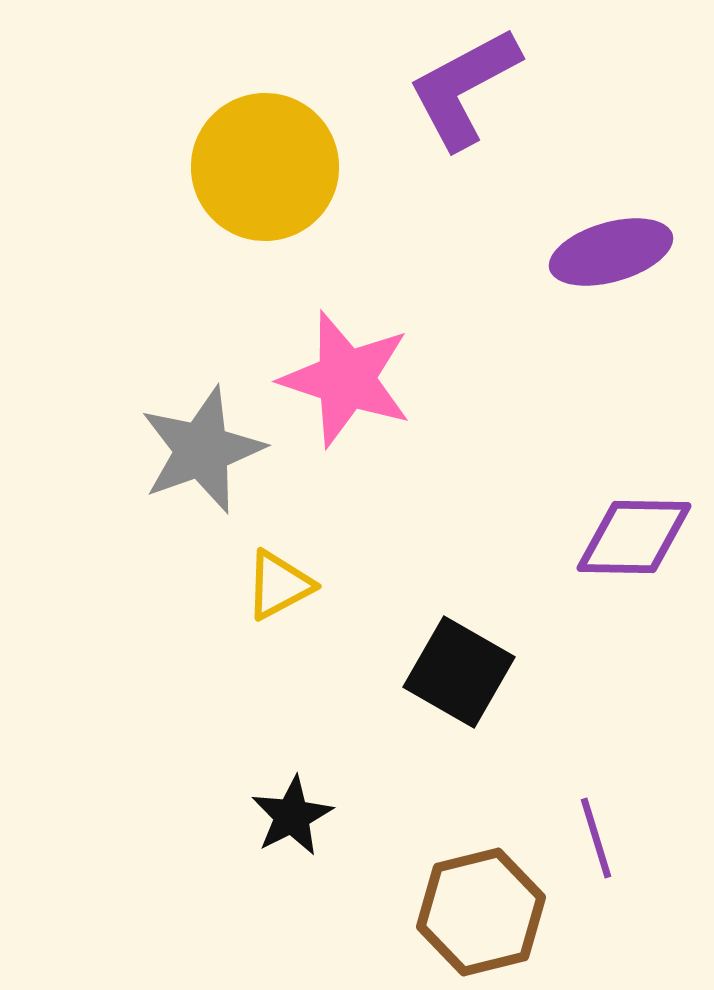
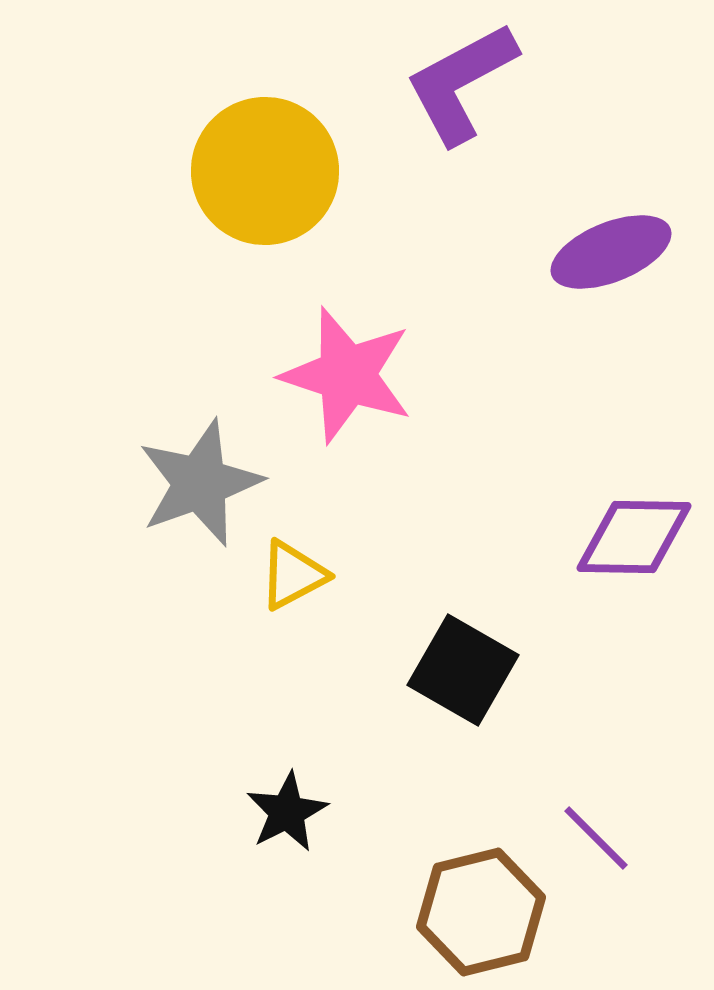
purple L-shape: moved 3 px left, 5 px up
yellow circle: moved 4 px down
purple ellipse: rotated 6 degrees counterclockwise
pink star: moved 1 px right, 4 px up
gray star: moved 2 px left, 33 px down
yellow triangle: moved 14 px right, 10 px up
black square: moved 4 px right, 2 px up
black star: moved 5 px left, 4 px up
purple line: rotated 28 degrees counterclockwise
